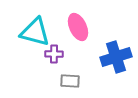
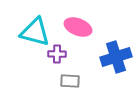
pink ellipse: rotated 44 degrees counterclockwise
purple cross: moved 3 px right
